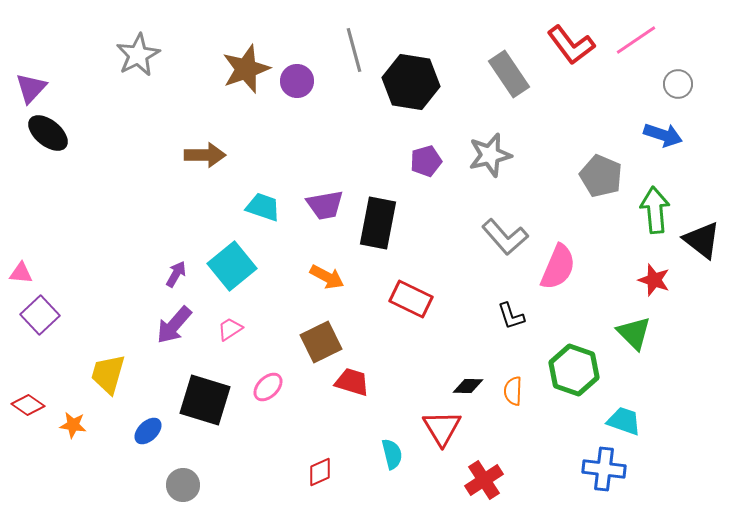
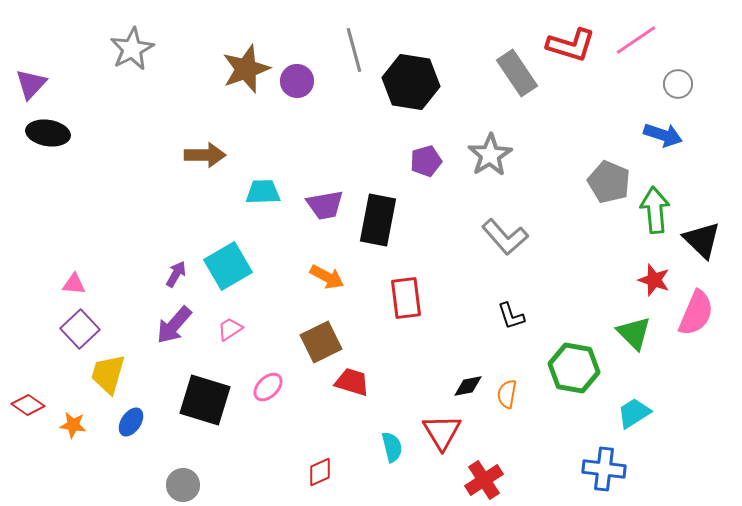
red L-shape at (571, 45): rotated 36 degrees counterclockwise
gray star at (138, 55): moved 6 px left, 6 px up
gray rectangle at (509, 74): moved 8 px right, 1 px up
purple triangle at (31, 88): moved 4 px up
black ellipse at (48, 133): rotated 30 degrees counterclockwise
gray star at (490, 155): rotated 18 degrees counterclockwise
gray pentagon at (601, 176): moved 8 px right, 6 px down
cyan trapezoid at (263, 207): moved 15 px up; rotated 21 degrees counterclockwise
black rectangle at (378, 223): moved 3 px up
black triangle at (702, 240): rotated 6 degrees clockwise
cyan square at (232, 266): moved 4 px left; rotated 9 degrees clockwise
pink semicircle at (558, 267): moved 138 px right, 46 px down
pink triangle at (21, 273): moved 53 px right, 11 px down
red rectangle at (411, 299): moved 5 px left, 1 px up; rotated 57 degrees clockwise
purple square at (40, 315): moved 40 px right, 14 px down
green hexagon at (574, 370): moved 2 px up; rotated 9 degrees counterclockwise
black diamond at (468, 386): rotated 12 degrees counterclockwise
orange semicircle at (513, 391): moved 6 px left, 3 px down; rotated 8 degrees clockwise
cyan trapezoid at (624, 421): moved 10 px right, 8 px up; rotated 51 degrees counterclockwise
red triangle at (442, 428): moved 4 px down
blue ellipse at (148, 431): moved 17 px left, 9 px up; rotated 12 degrees counterclockwise
cyan semicircle at (392, 454): moved 7 px up
